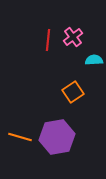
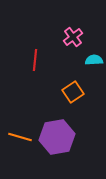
red line: moved 13 px left, 20 px down
